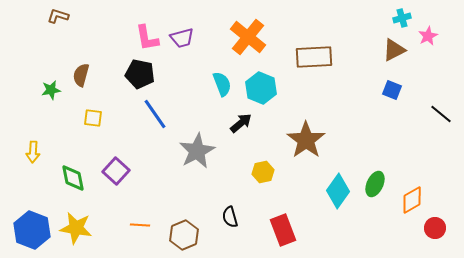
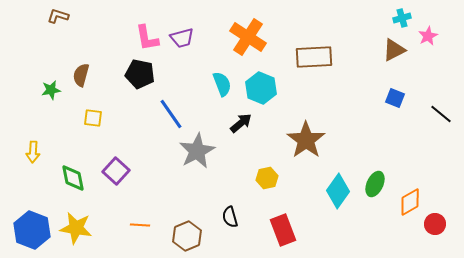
orange cross: rotated 6 degrees counterclockwise
blue square: moved 3 px right, 8 px down
blue line: moved 16 px right
yellow hexagon: moved 4 px right, 6 px down
orange diamond: moved 2 px left, 2 px down
red circle: moved 4 px up
brown hexagon: moved 3 px right, 1 px down
